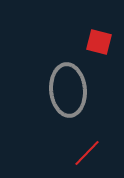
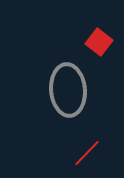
red square: rotated 24 degrees clockwise
